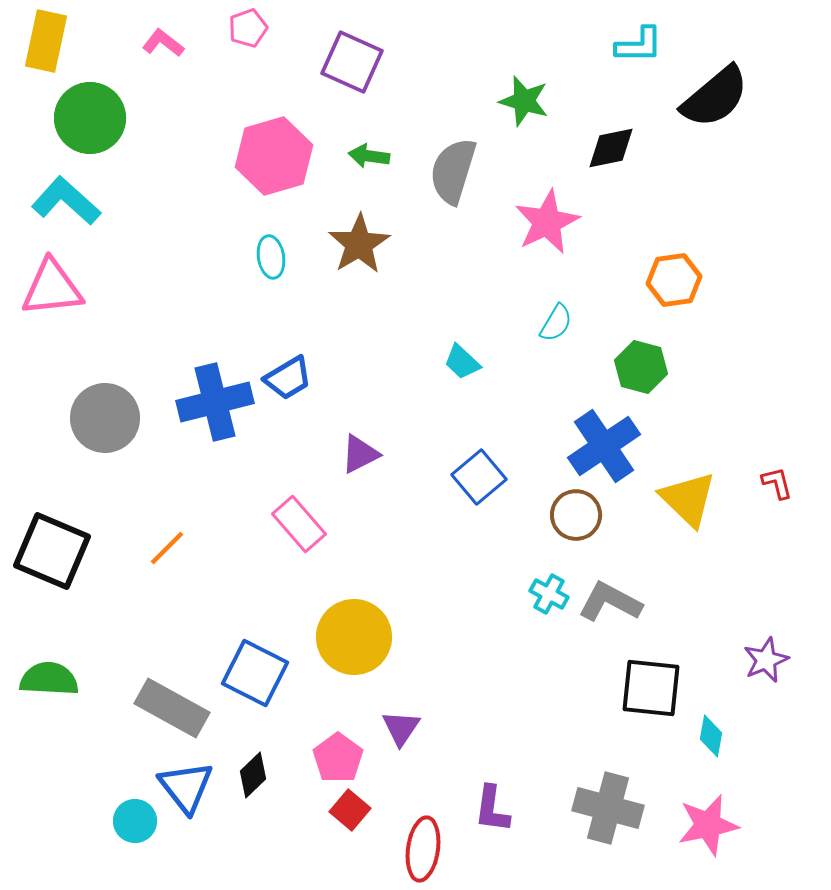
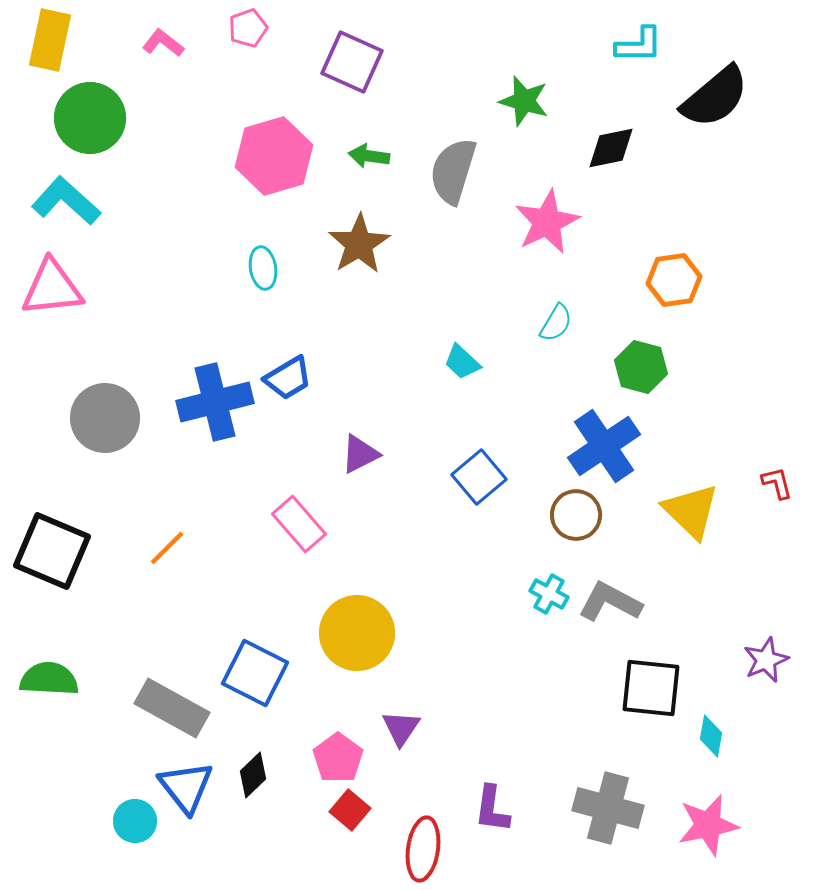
yellow rectangle at (46, 41): moved 4 px right, 1 px up
cyan ellipse at (271, 257): moved 8 px left, 11 px down
yellow triangle at (688, 499): moved 3 px right, 12 px down
yellow circle at (354, 637): moved 3 px right, 4 px up
